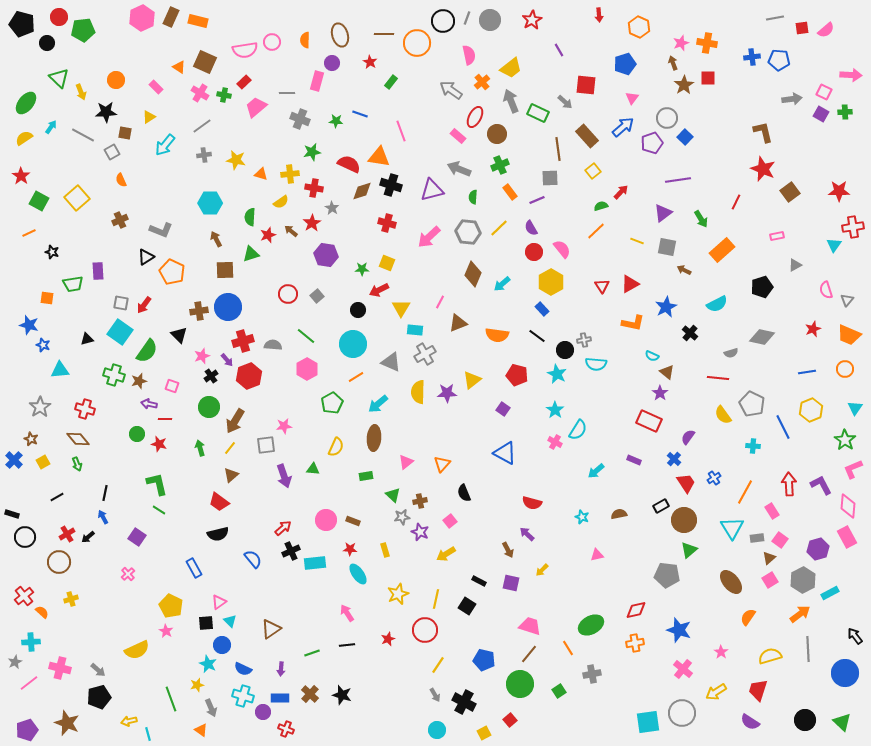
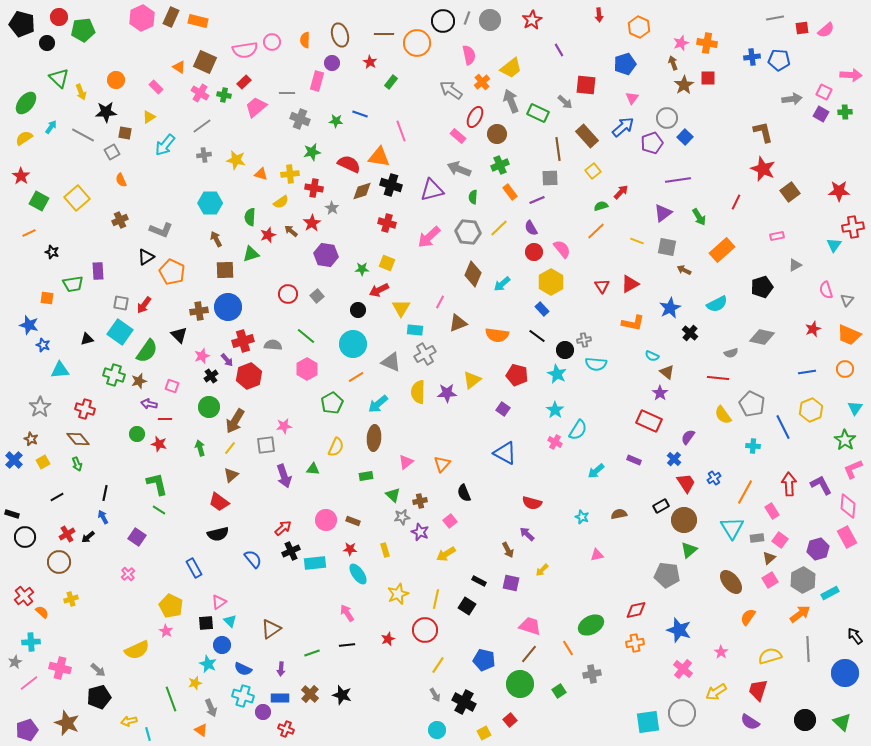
green arrow at (701, 219): moved 2 px left, 2 px up
blue star at (666, 307): moved 4 px right, 1 px down
yellow star at (197, 685): moved 2 px left, 2 px up
